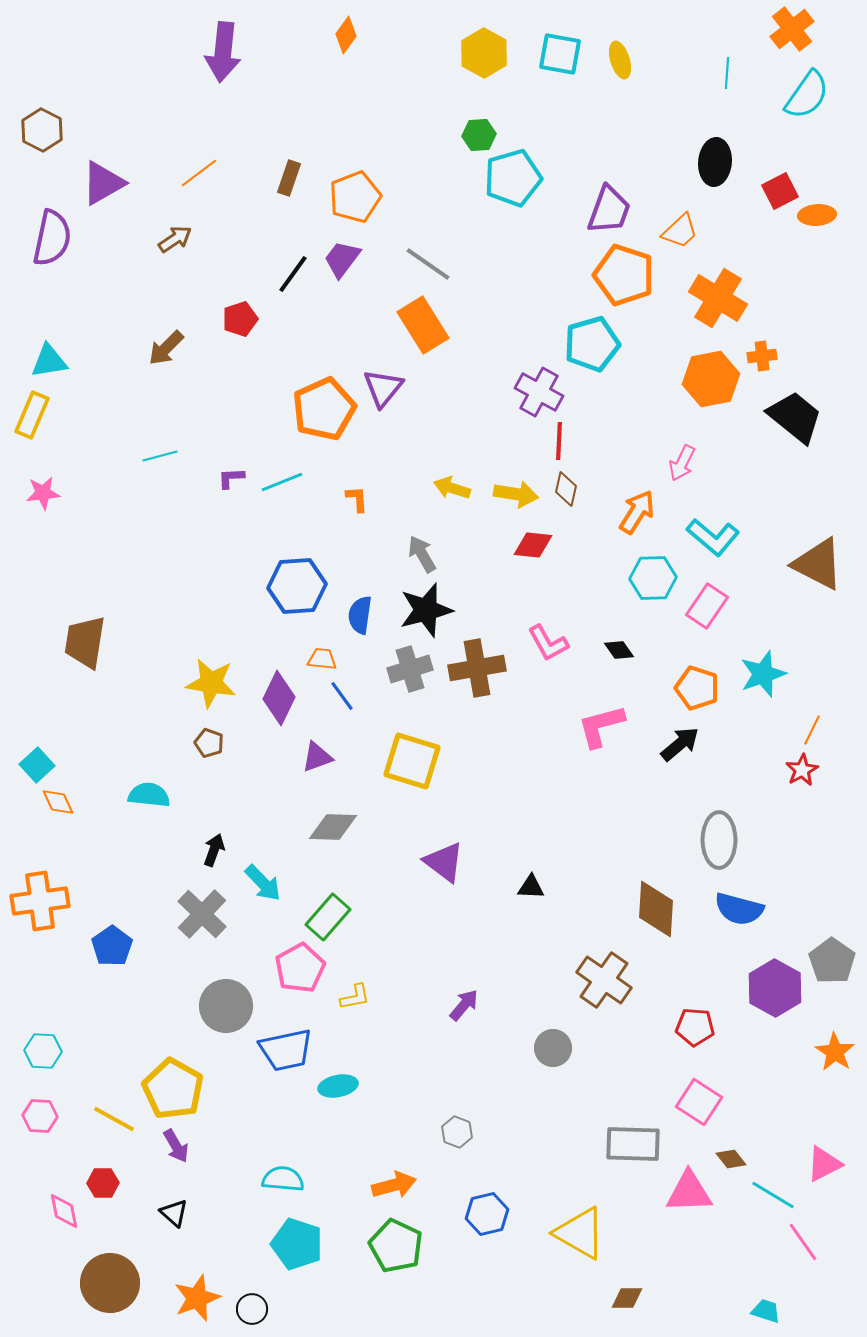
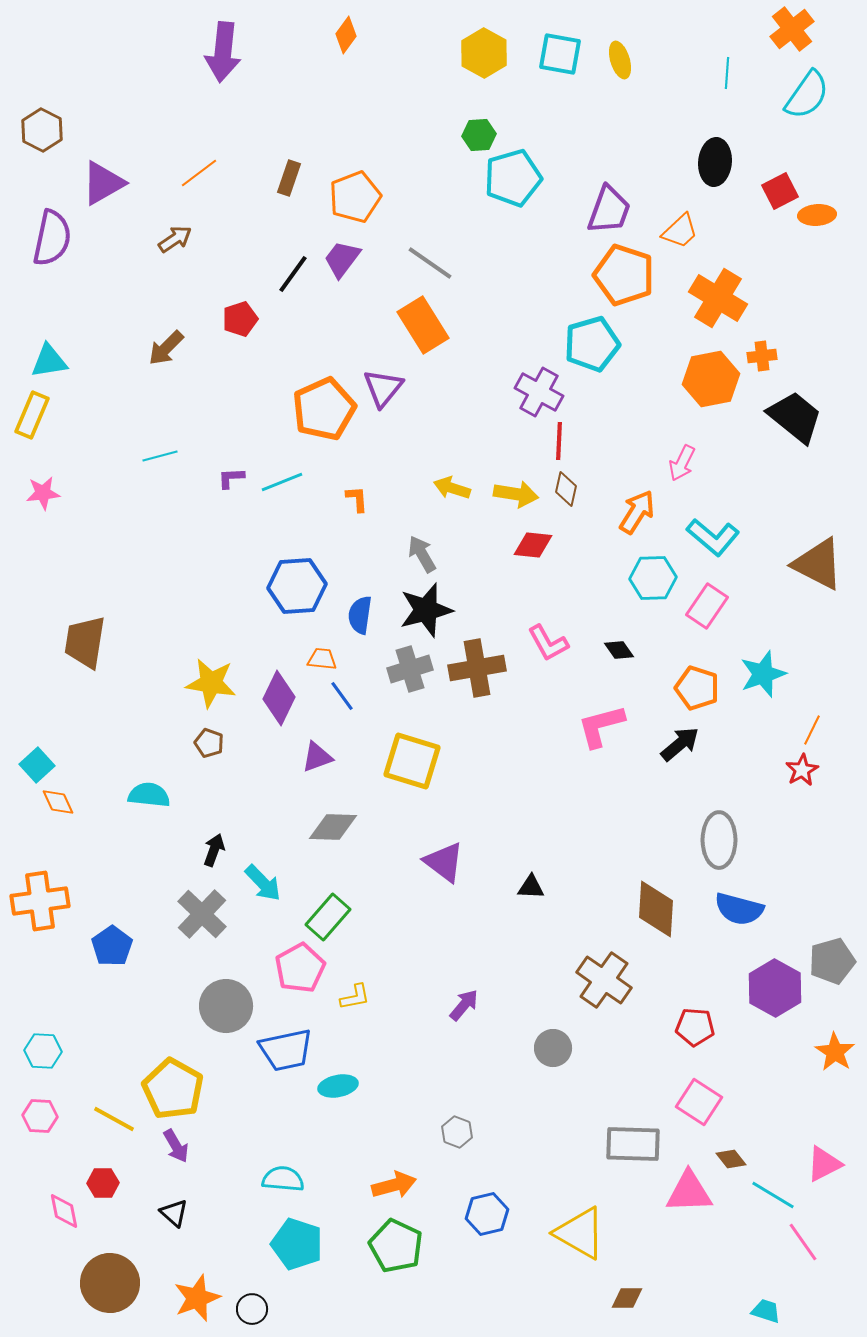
gray line at (428, 264): moved 2 px right, 1 px up
gray pentagon at (832, 961): rotated 21 degrees clockwise
